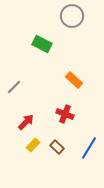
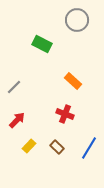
gray circle: moved 5 px right, 4 px down
orange rectangle: moved 1 px left, 1 px down
red arrow: moved 9 px left, 2 px up
yellow rectangle: moved 4 px left, 1 px down
